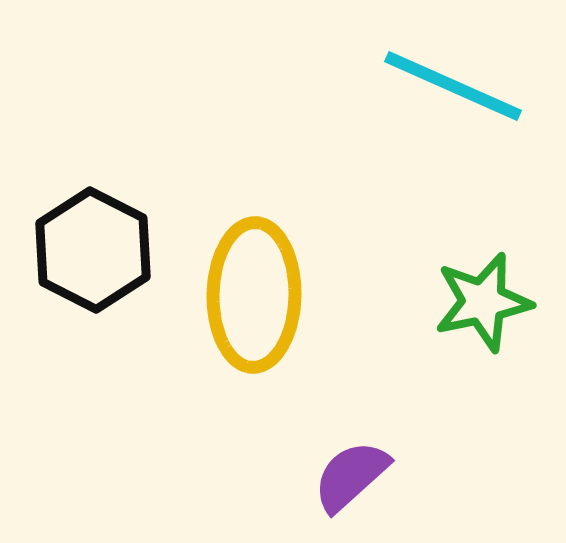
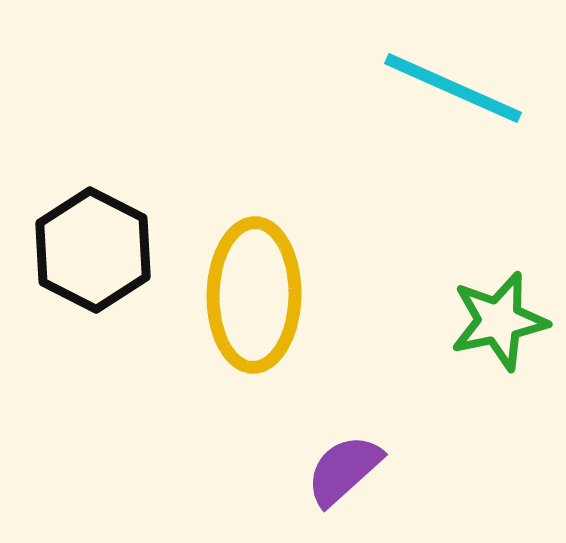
cyan line: moved 2 px down
green star: moved 16 px right, 19 px down
purple semicircle: moved 7 px left, 6 px up
